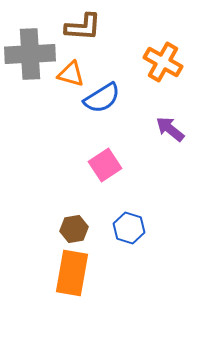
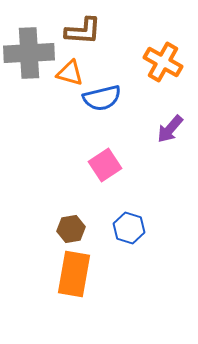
brown L-shape: moved 4 px down
gray cross: moved 1 px left, 1 px up
orange triangle: moved 1 px left, 1 px up
blue semicircle: rotated 18 degrees clockwise
purple arrow: rotated 88 degrees counterclockwise
brown hexagon: moved 3 px left
orange rectangle: moved 2 px right, 1 px down
